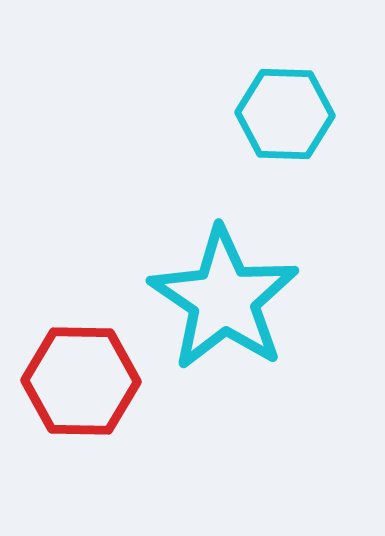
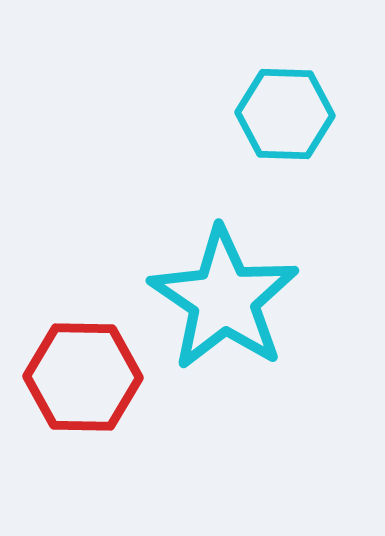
red hexagon: moved 2 px right, 4 px up
